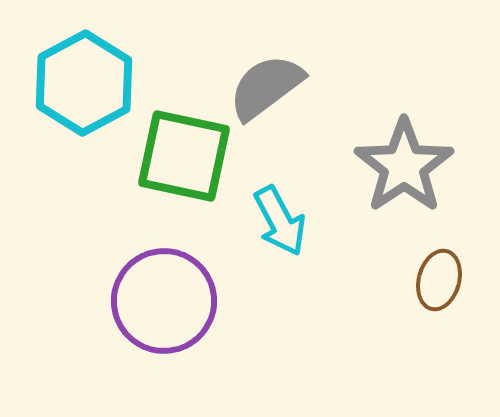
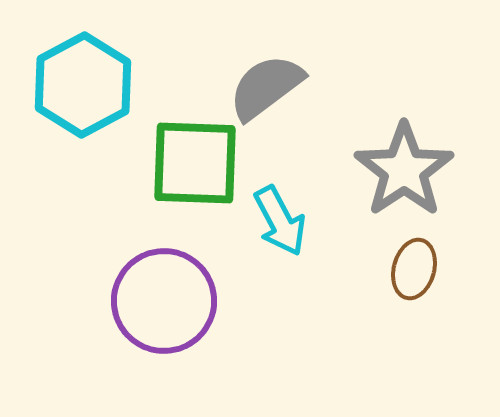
cyan hexagon: moved 1 px left, 2 px down
green square: moved 11 px right, 7 px down; rotated 10 degrees counterclockwise
gray star: moved 4 px down
brown ellipse: moved 25 px left, 11 px up
